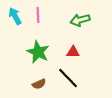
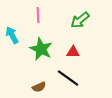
cyan arrow: moved 3 px left, 19 px down
green arrow: rotated 24 degrees counterclockwise
green star: moved 3 px right, 3 px up
black line: rotated 10 degrees counterclockwise
brown semicircle: moved 3 px down
